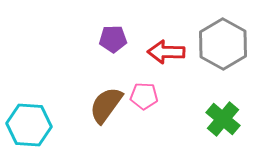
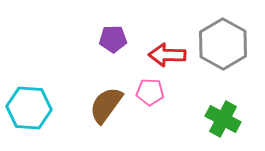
red arrow: moved 1 px right, 3 px down
pink pentagon: moved 6 px right, 4 px up
green cross: rotated 12 degrees counterclockwise
cyan hexagon: moved 17 px up
